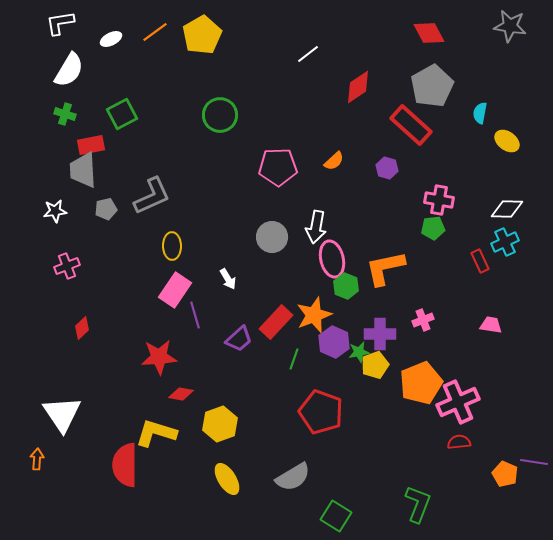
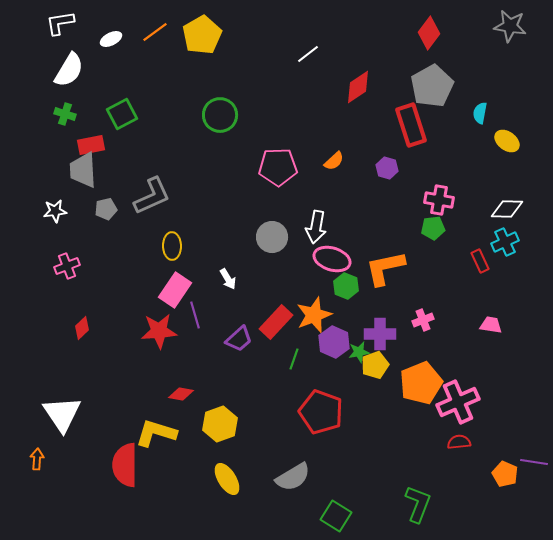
red diamond at (429, 33): rotated 64 degrees clockwise
red rectangle at (411, 125): rotated 30 degrees clockwise
pink ellipse at (332, 259): rotated 60 degrees counterclockwise
red star at (159, 357): moved 26 px up
